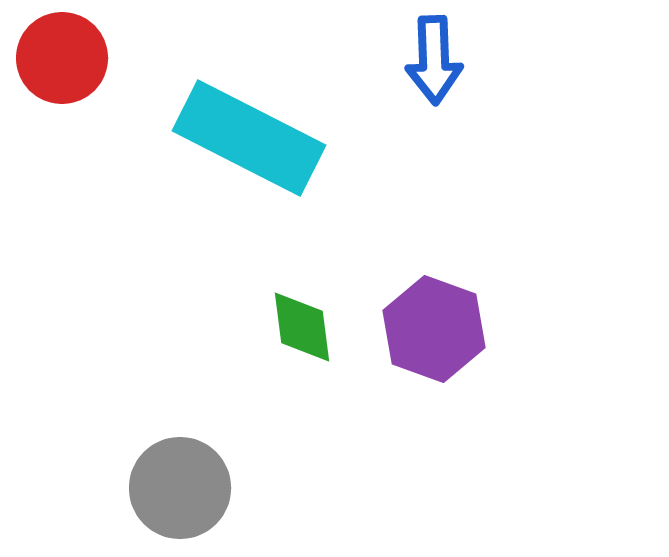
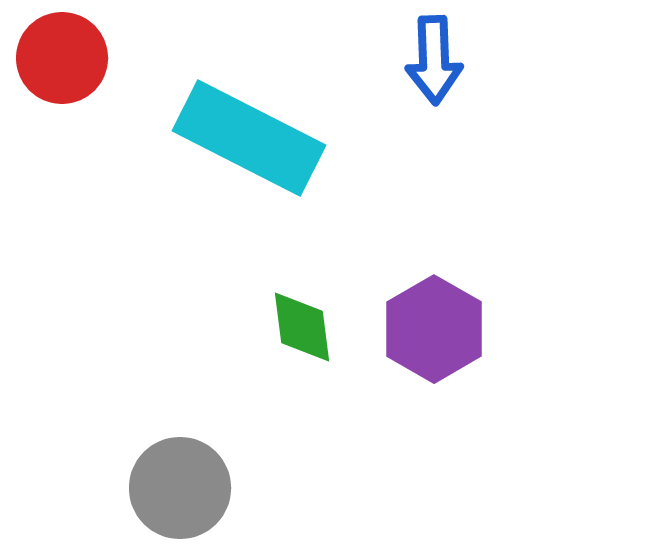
purple hexagon: rotated 10 degrees clockwise
